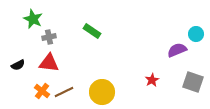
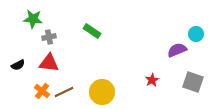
green star: rotated 18 degrees counterclockwise
